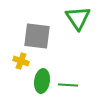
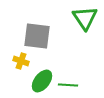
green triangle: moved 7 px right
green ellipse: rotated 30 degrees clockwise
